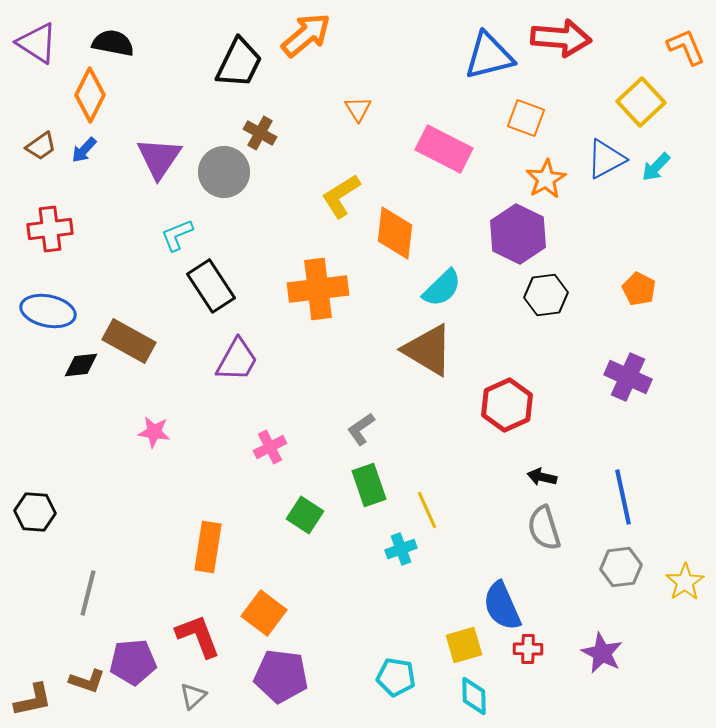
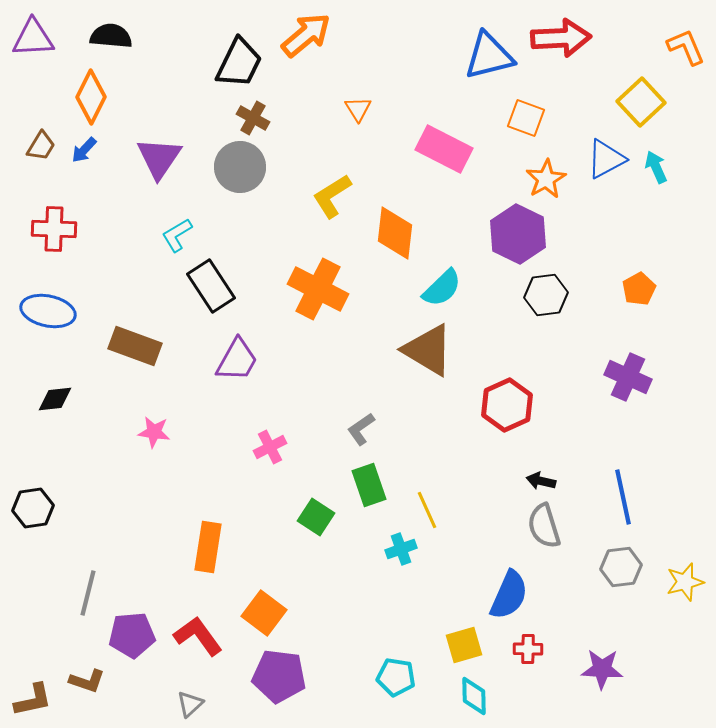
red arrow at (561, 38): rotated 8 degrees counterclockwise
purple triangle at (37, 43): moved 4 px left, 5 px up; rotated 36 degrees counterclockwise
black semicircle at (113, 43): moved 2 px left, 7 px up; rotated 6 degrees counterclockwise
orange diamond at (90, 95): moved 1 px right, 2 px down
brown cross at (260, 133): moved 7 px left, 15 px up
brown trapezoid at (41, 146): rotated 24 degrees counterclockwise
cyan arrow at (656, 167): rotated 112 degrees clockwise
gray circle at (224, 172): moved 16 px right, 5 px up
yellow L-shape at (341, 196): moved 9 px left
red cross at (50, 229): moved 4 px right; rotated 9 degrees clockwise
cyan L-shape at (177, 235): rotated 9 degrees counterclockwise
orange cross at (318, 289): rotated 34 degrees clockwise
orange pentagon at (639, 289): rotated 16 degrees clockwise
brown rectangle at (129, 341): moved 6 px right, 5 px down; rotated 9 degrees counterclockwise
black diamond at (81, 365): moved 26 px left, 34 px down
black arrow at (542, 477): moved 1 px left, 4 px down
black hexagon at (35, 512): moved 2 px left, 4 px up; rotated 12 degrees counterclockwise
green square at (305, 515): moved 11 px right, 2 px down
gray semicircle at (544, 528): moved 2 px up
yellow star at (685, 582): rotated 18 degrees clockwise
blue semicircle at (502, 606): moved 7 px right, 11 px up; rotated 132 degrees counterclockwise
red L-shape at (198, 636): rotated 15 degrees counterclockwise
purple star at (602, 653): moved 16 px down; rotated 24 degrees counterclockwise
purple pentagon at (133, 662): moved 1 px left, 27 px up
purple pentagon at (281, 676): moved 2 px left
gray triangle at (193, 696): moved 3 px left, 8 px down
